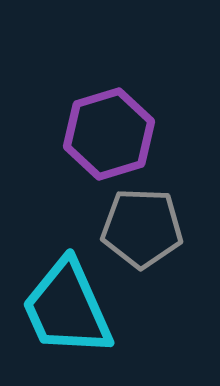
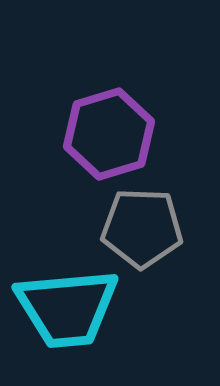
cyan trapezoid: rotated 71 degrees counterclockwise
